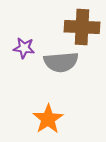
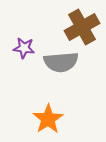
brown cross: rotated 32 degrees counterclockwise
